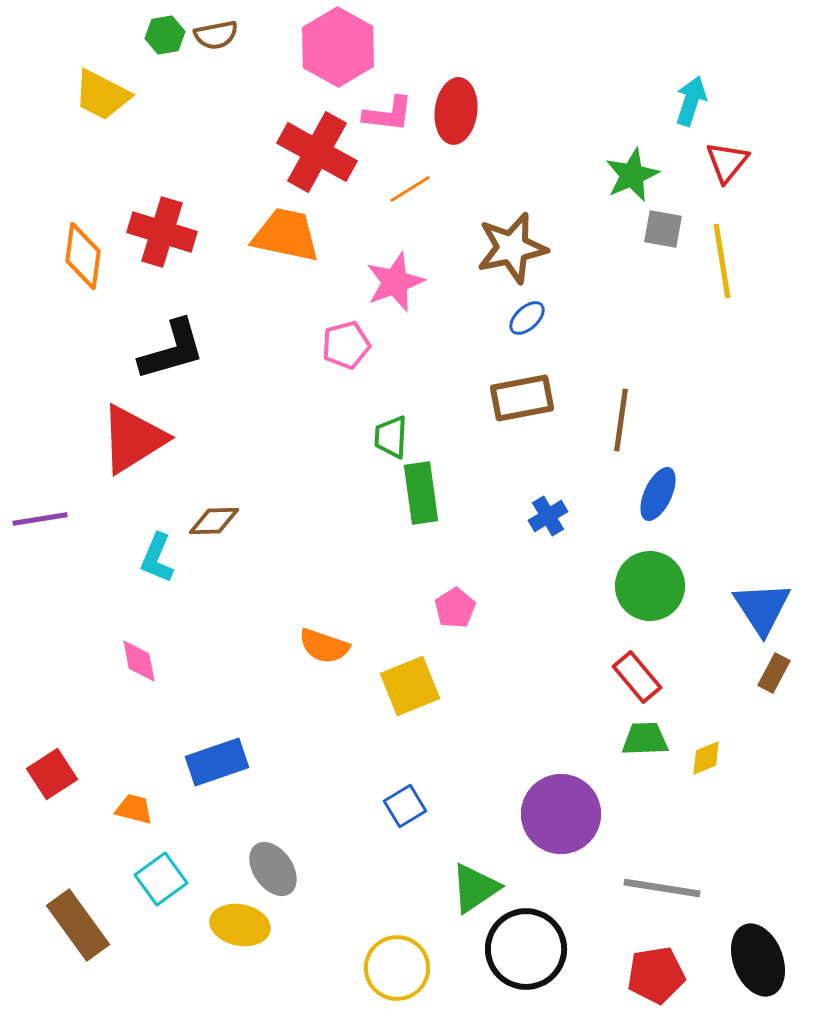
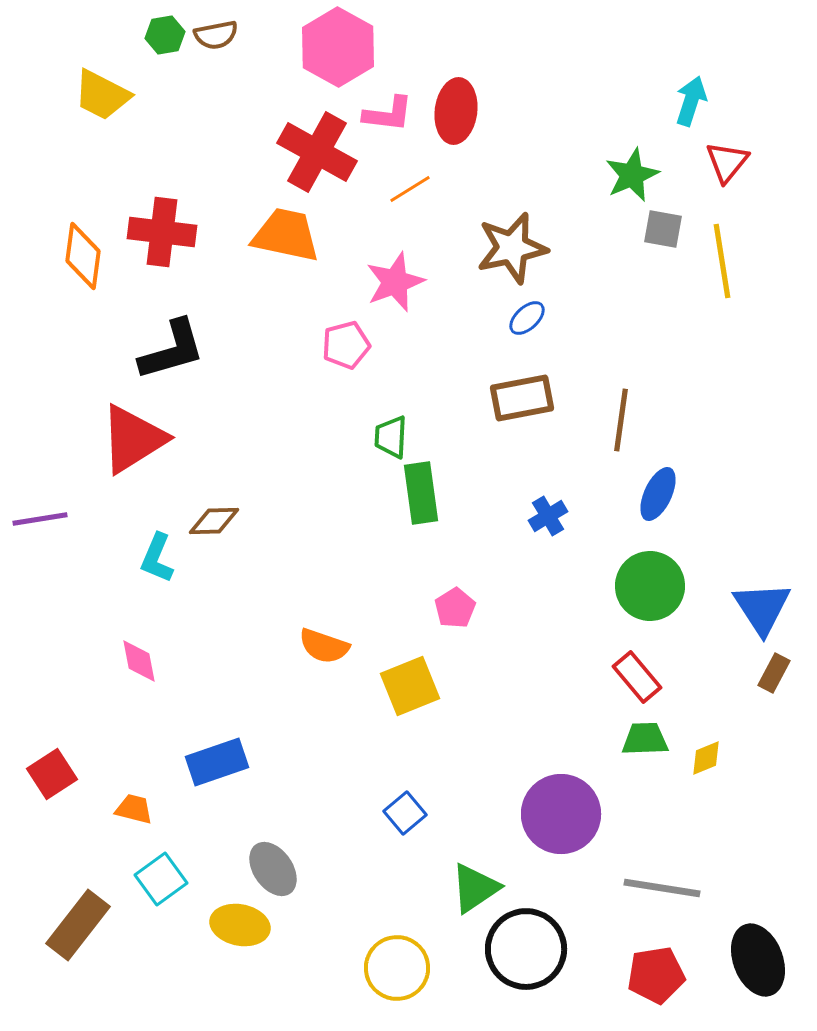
red cross at (162, 232): rotated 10 degrees counterclockwise
blue square at (405, 806): moved 7 px down; rotated 9 degrees counterclockwise
brown rectangle at (78, 925): rotated 74 degrees clockwise
